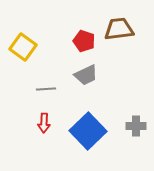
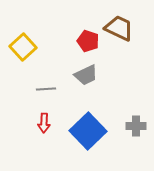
brown trapezoid: moved 1 px up; rotated 32 degrees clockwise
red pentagon: moved 4 px right
yellow square: rotated 12 degrees clockwise
